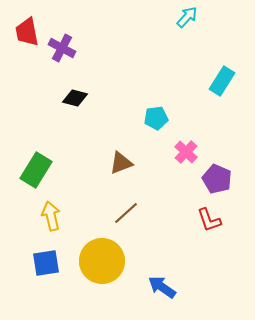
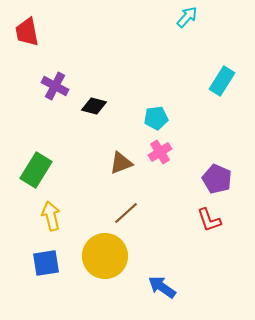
purple cross: moved 7 px left, 38 px down
black diamond: moved 19 px right, 8 px down
pink cross: moved 26 px left; rotated 15 degrees clockwise
yellow circle: moved 3 px right, 5 px up
